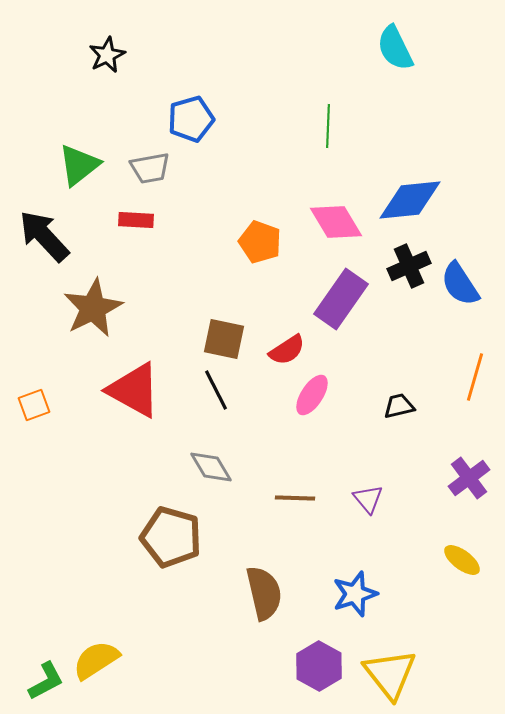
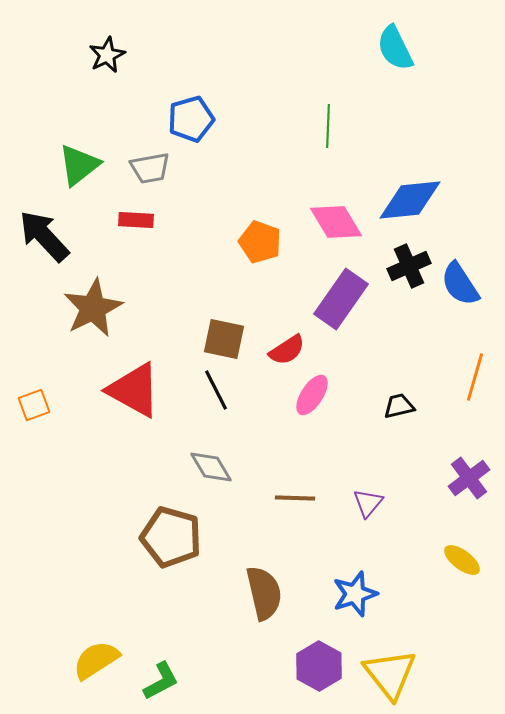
purple triangle: moved 4 px down; rotated 20 degrees clockwise
green L-shape: moved 115 px right
